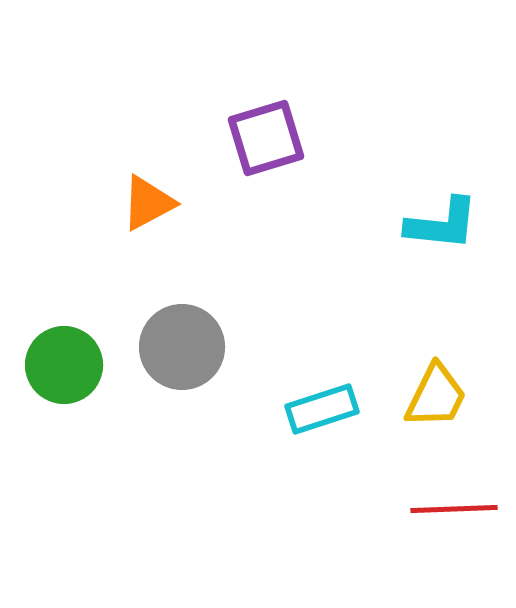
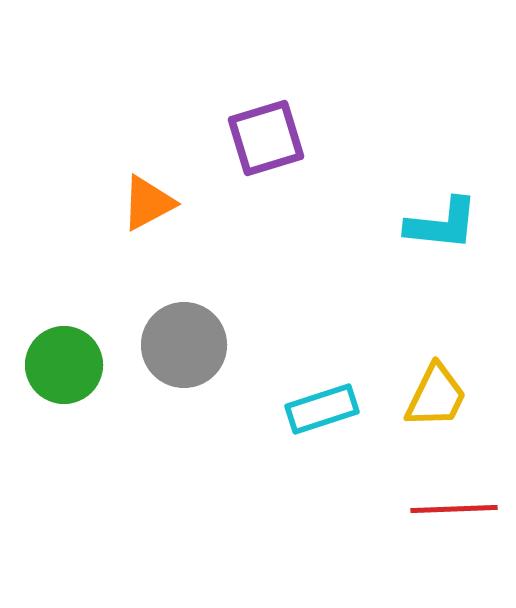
gray circle: moved 2 px right, 2 px up
